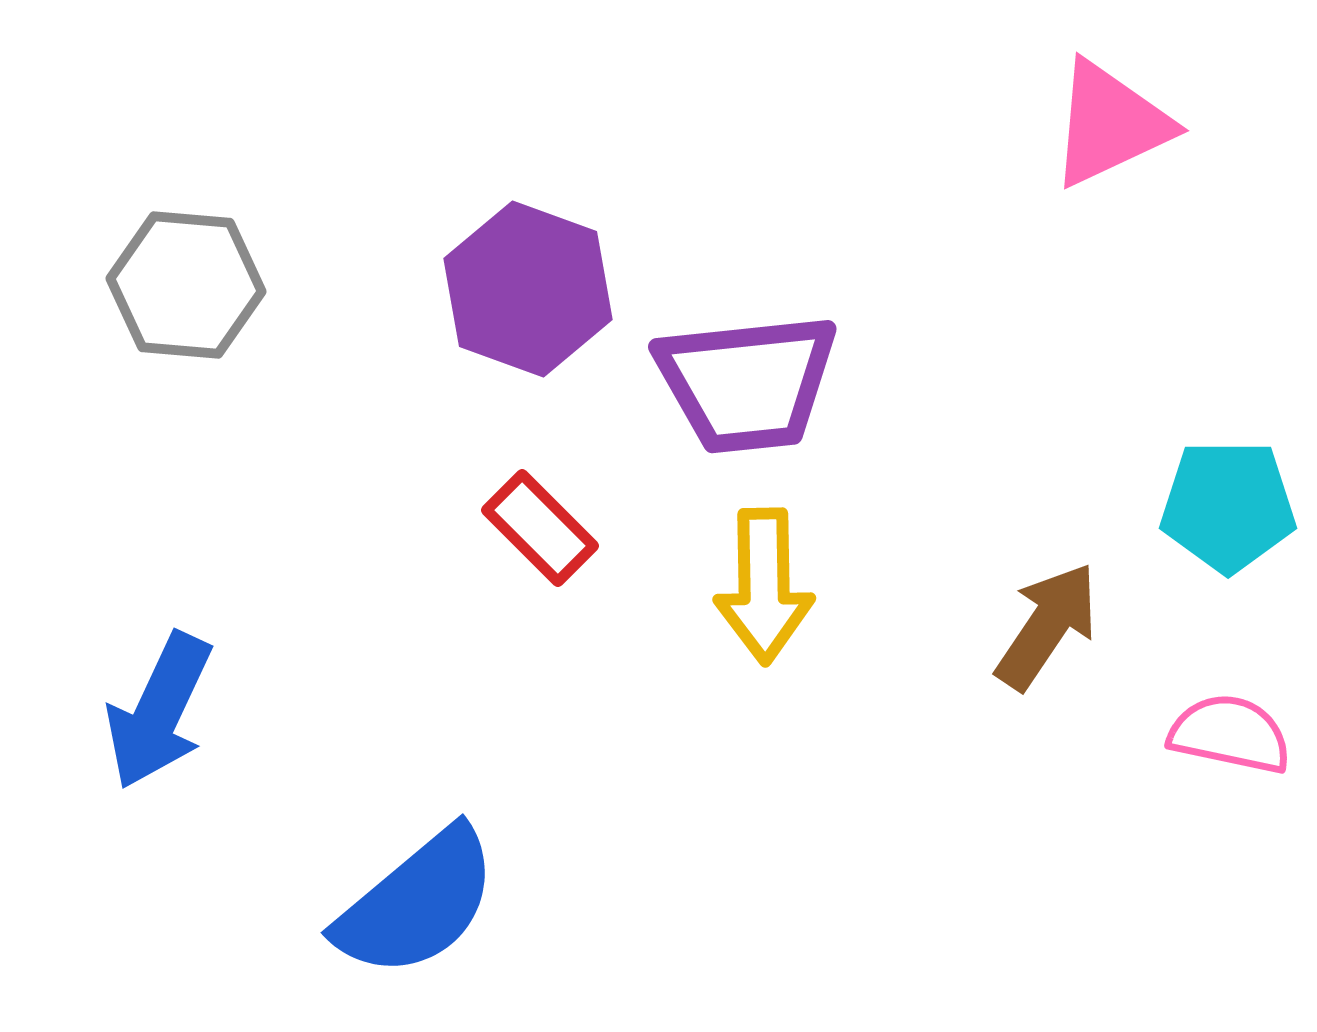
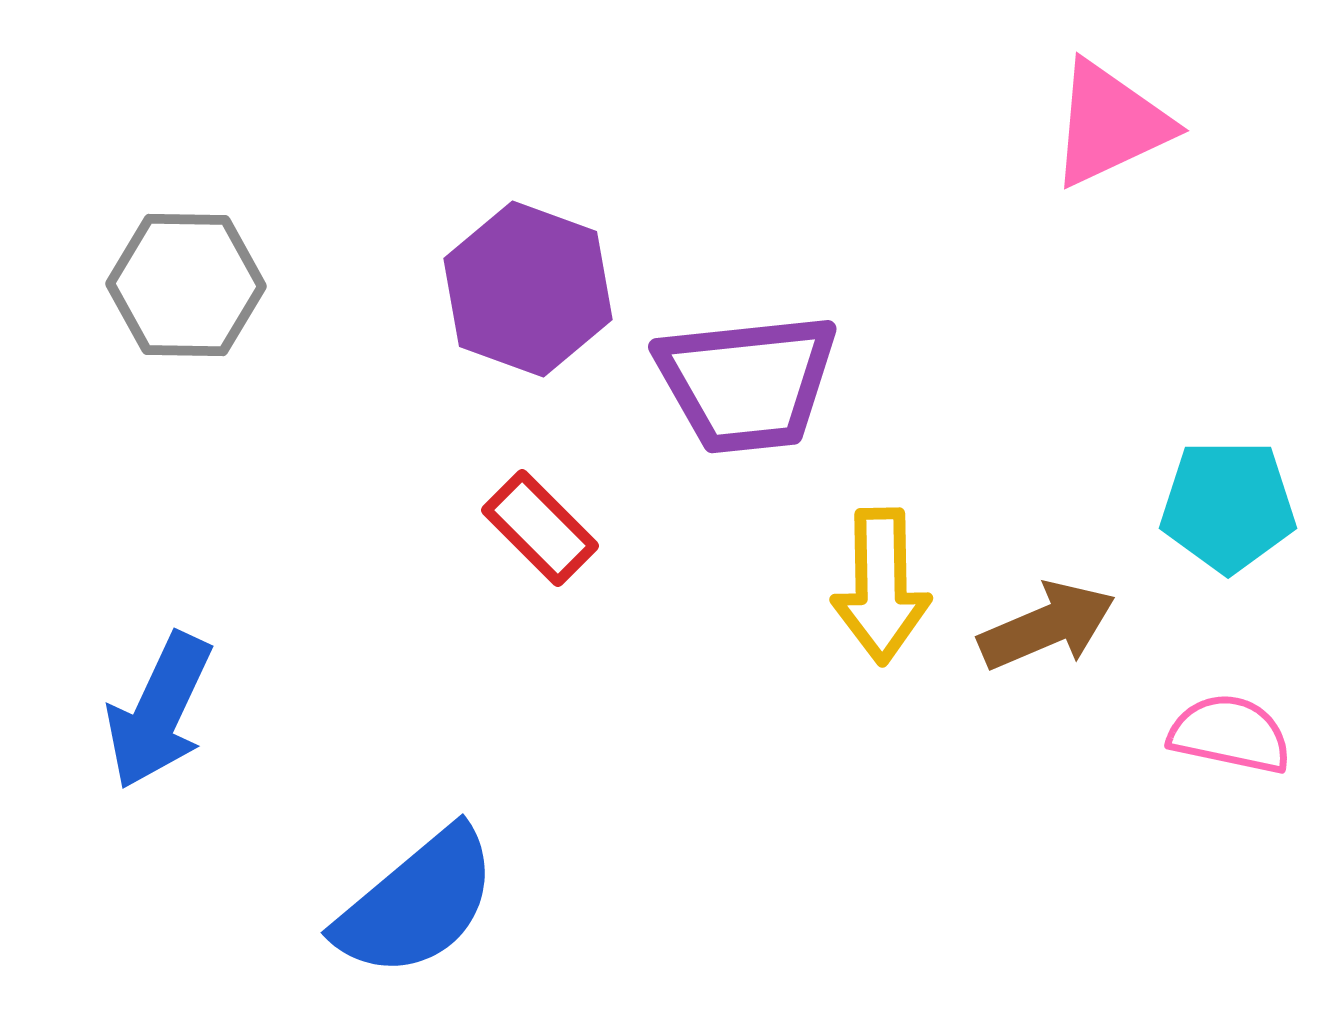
gray hexagon: rotated 4 degrees counterclockwise
yellow arrow: moved 117 px right
brown arrow: rotated 33 degrees clockwise
